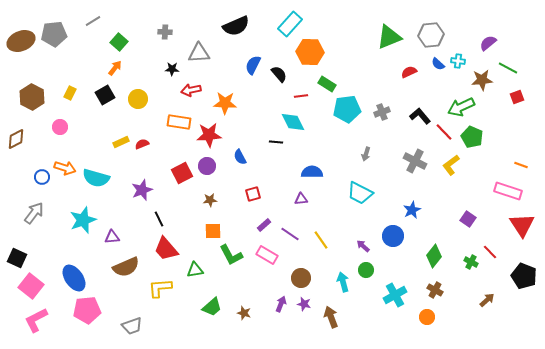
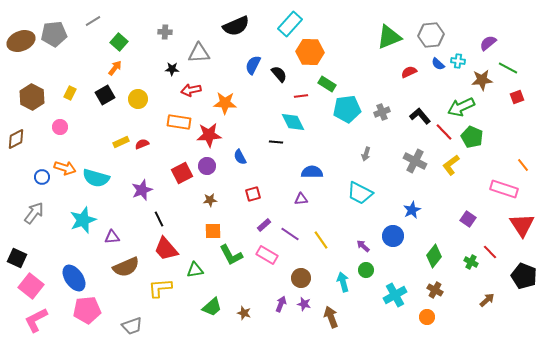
orange line at (521, 165): moved 2 px right; rotated 32 degrees clockwise
pink rectangle at (508, 191): moved 4 px left, 2 px up
